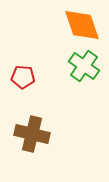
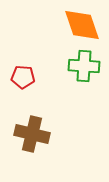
green cross: rotated 32 degrees counterclockwise
